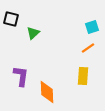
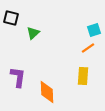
black square: moved 1 px up
cyan square: moved 2 px right, 3 px down
purple L-shape: moved 3 px left, 1 px down
